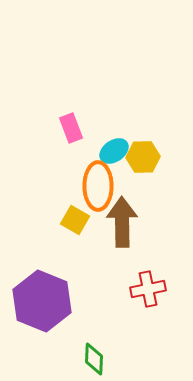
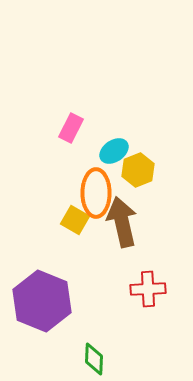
pink rectangle: rotated 48 degrees clockwise
yellow hexagon: moved 5 px left, 13 px down; rotated 20 degrees counterclockwise
orange ellipse: moved 2 px left, 7 px down
brown arrow: rotated 12 degrees counterclockwise
red cross: rotated 8 degrees clockwise
